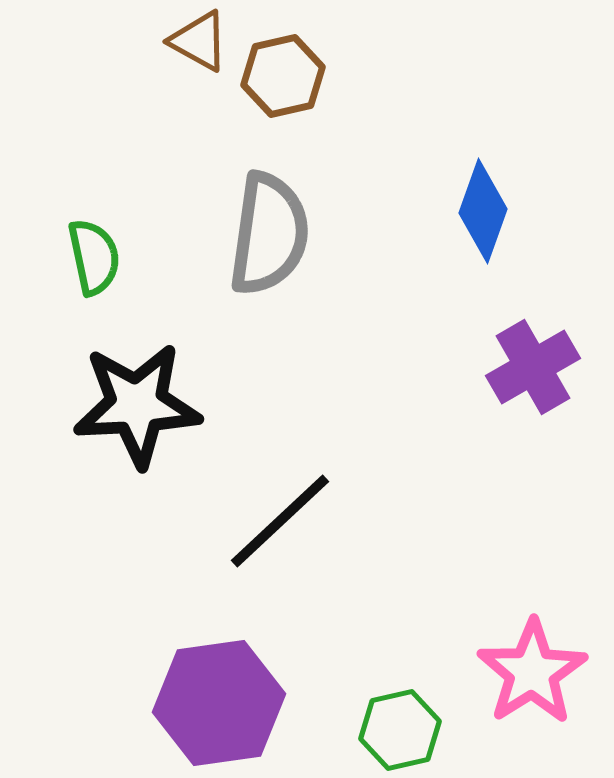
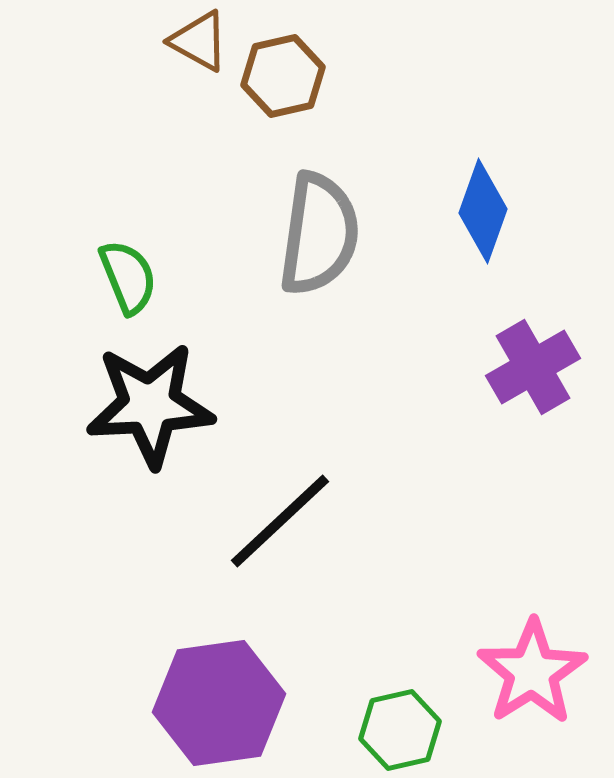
gray semicircle: moved 50 px right
green semicircle: moved 34 px right, 20 px down; rotated 10 degrees counterclockwise
black star: moved 13 px right
